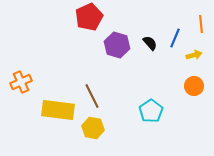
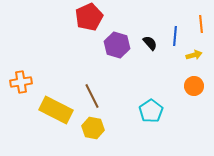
blue line: moved 2 px up; rotated 18 degrees counterclockwise
orange cross: rotated 15 degrees clockwise
yellow rectangle: moved 2 px left; rotated 20 degrees clockwise
